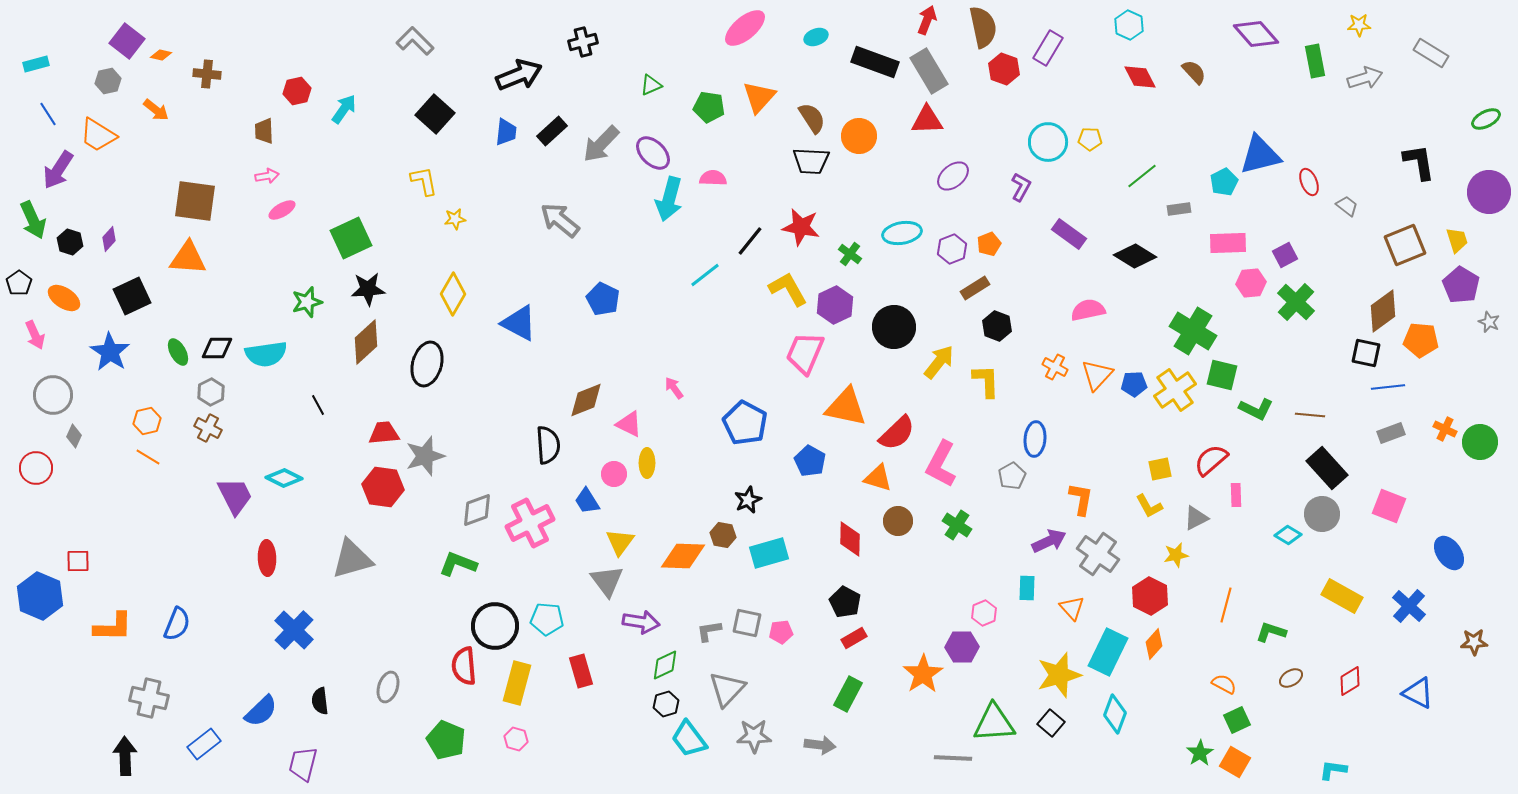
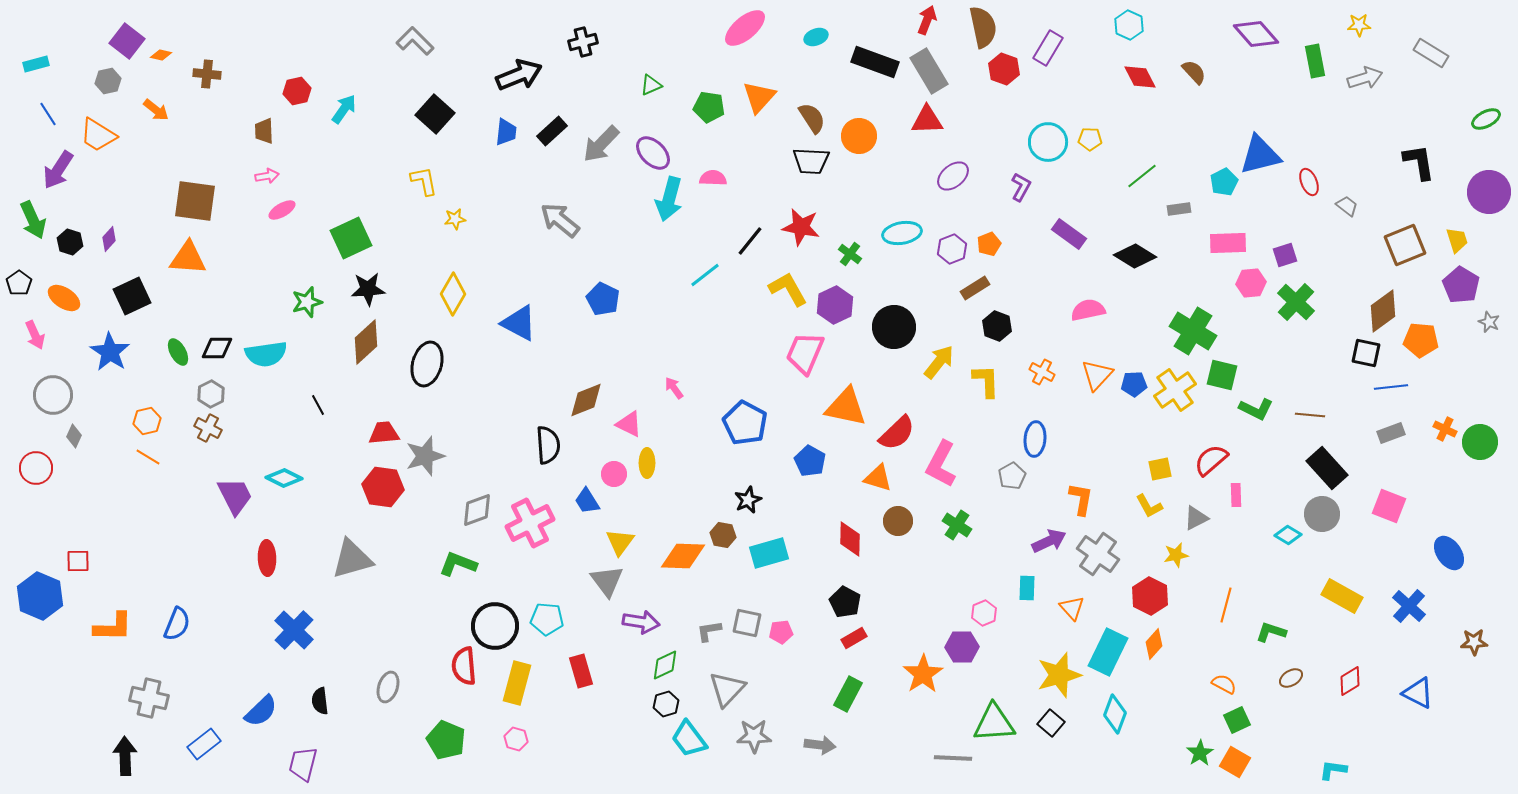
purple square at (1285, 255): rotated 10 degrees clockwise
orange cross at (1055, 367): moved 13 px left, 5 px down
blue line at (1388, 387): moved 3 px right
gray hexagon at (211, 392): moved 2 px down
